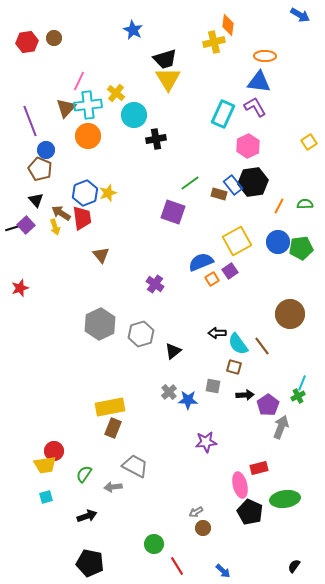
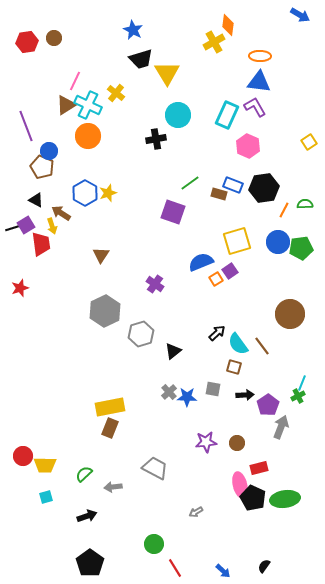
yellow cross at (214, 42): rotated 15 degrees counterclockwise
orange ellipse at (265, 56): moved 5 px left
black trapezoid at (165, 59): moved 24 px left
yellow triangle at (168, 79): moved 1 px left, 6 px up
pink line at (79, 81): moved 4 px left
cyan cross at (88, 105): rotated 32 degrees clockwise
brown triangle at (66, 108): moved 3 px up; rotated 15 degrees clockwise
cyan rectangle at (223, 114): moved 4 px right, 1 px down
cyan circle at (134, 115): moved 44 px right
purple line at (30, 121): moved 4 px left, 5 px down
pink hexagon at (248, 146): rotated 10 degrees counterclockwise
blue circle at (46, 150): moved 3 px right, 1 px down
brown pentagon at (40, 169): moved 2 px right, 2 px up
black hexagon at (253, 182): moved 11 px right, 6 px down
blue rectangle at (233, 185): rotated 30 degrees counterclockwise
blue hexagon at (85, 193): rotated 10 degrees counterclockwise
black triangle at (36, 200): rotated 21 degrees counterclockwise
orange line at (279, 206): moved 5 px right, 4 px down
red trapezoid at (82, 218): moved 41 px left, 26 px down
purple square at (26, 225): rotated 12 degrees clockwise
yellow arrow at (55, 227): moved 3 px left, 1 px up
yellow square at (237, 241): rotated 12 degrees clockwise
brown triangle at (101, 255): rotated 12 degrees clockwise
orange square at (212, 279): moved 4 px right
gray hexagon at (100, 324): moved 5 px right, 13 px up
black arrow at (217, 333): rotated 138 degrees clockwise
gray square at (213, 386): moved 3 px down
blue star at (188, 400): moved 1 px left, 3 px up
brown rectangle at (113, 428): moved 3 px left
red circle at (54, 451): moved 31 px left, 5 px down
yellow trapezoid at (45, 465): rotated 10 degrees clockwise
gray trapezoid at (135, 466): moved 20 px right, 2 px down
green semicircle at (84, 474): rotated 12 degrees clockwise
black pentagon at (250, 512): moved 3 px right, 14 px up
brown circle at (203, 528): moved 34 px right, 85 px up
black pentagon at (90, 563): rotated 24 degrees clockwise
red line at (177, 566): moved 2 px left, 2 px down
black semicircle at (294, 566): moved 30 px left
